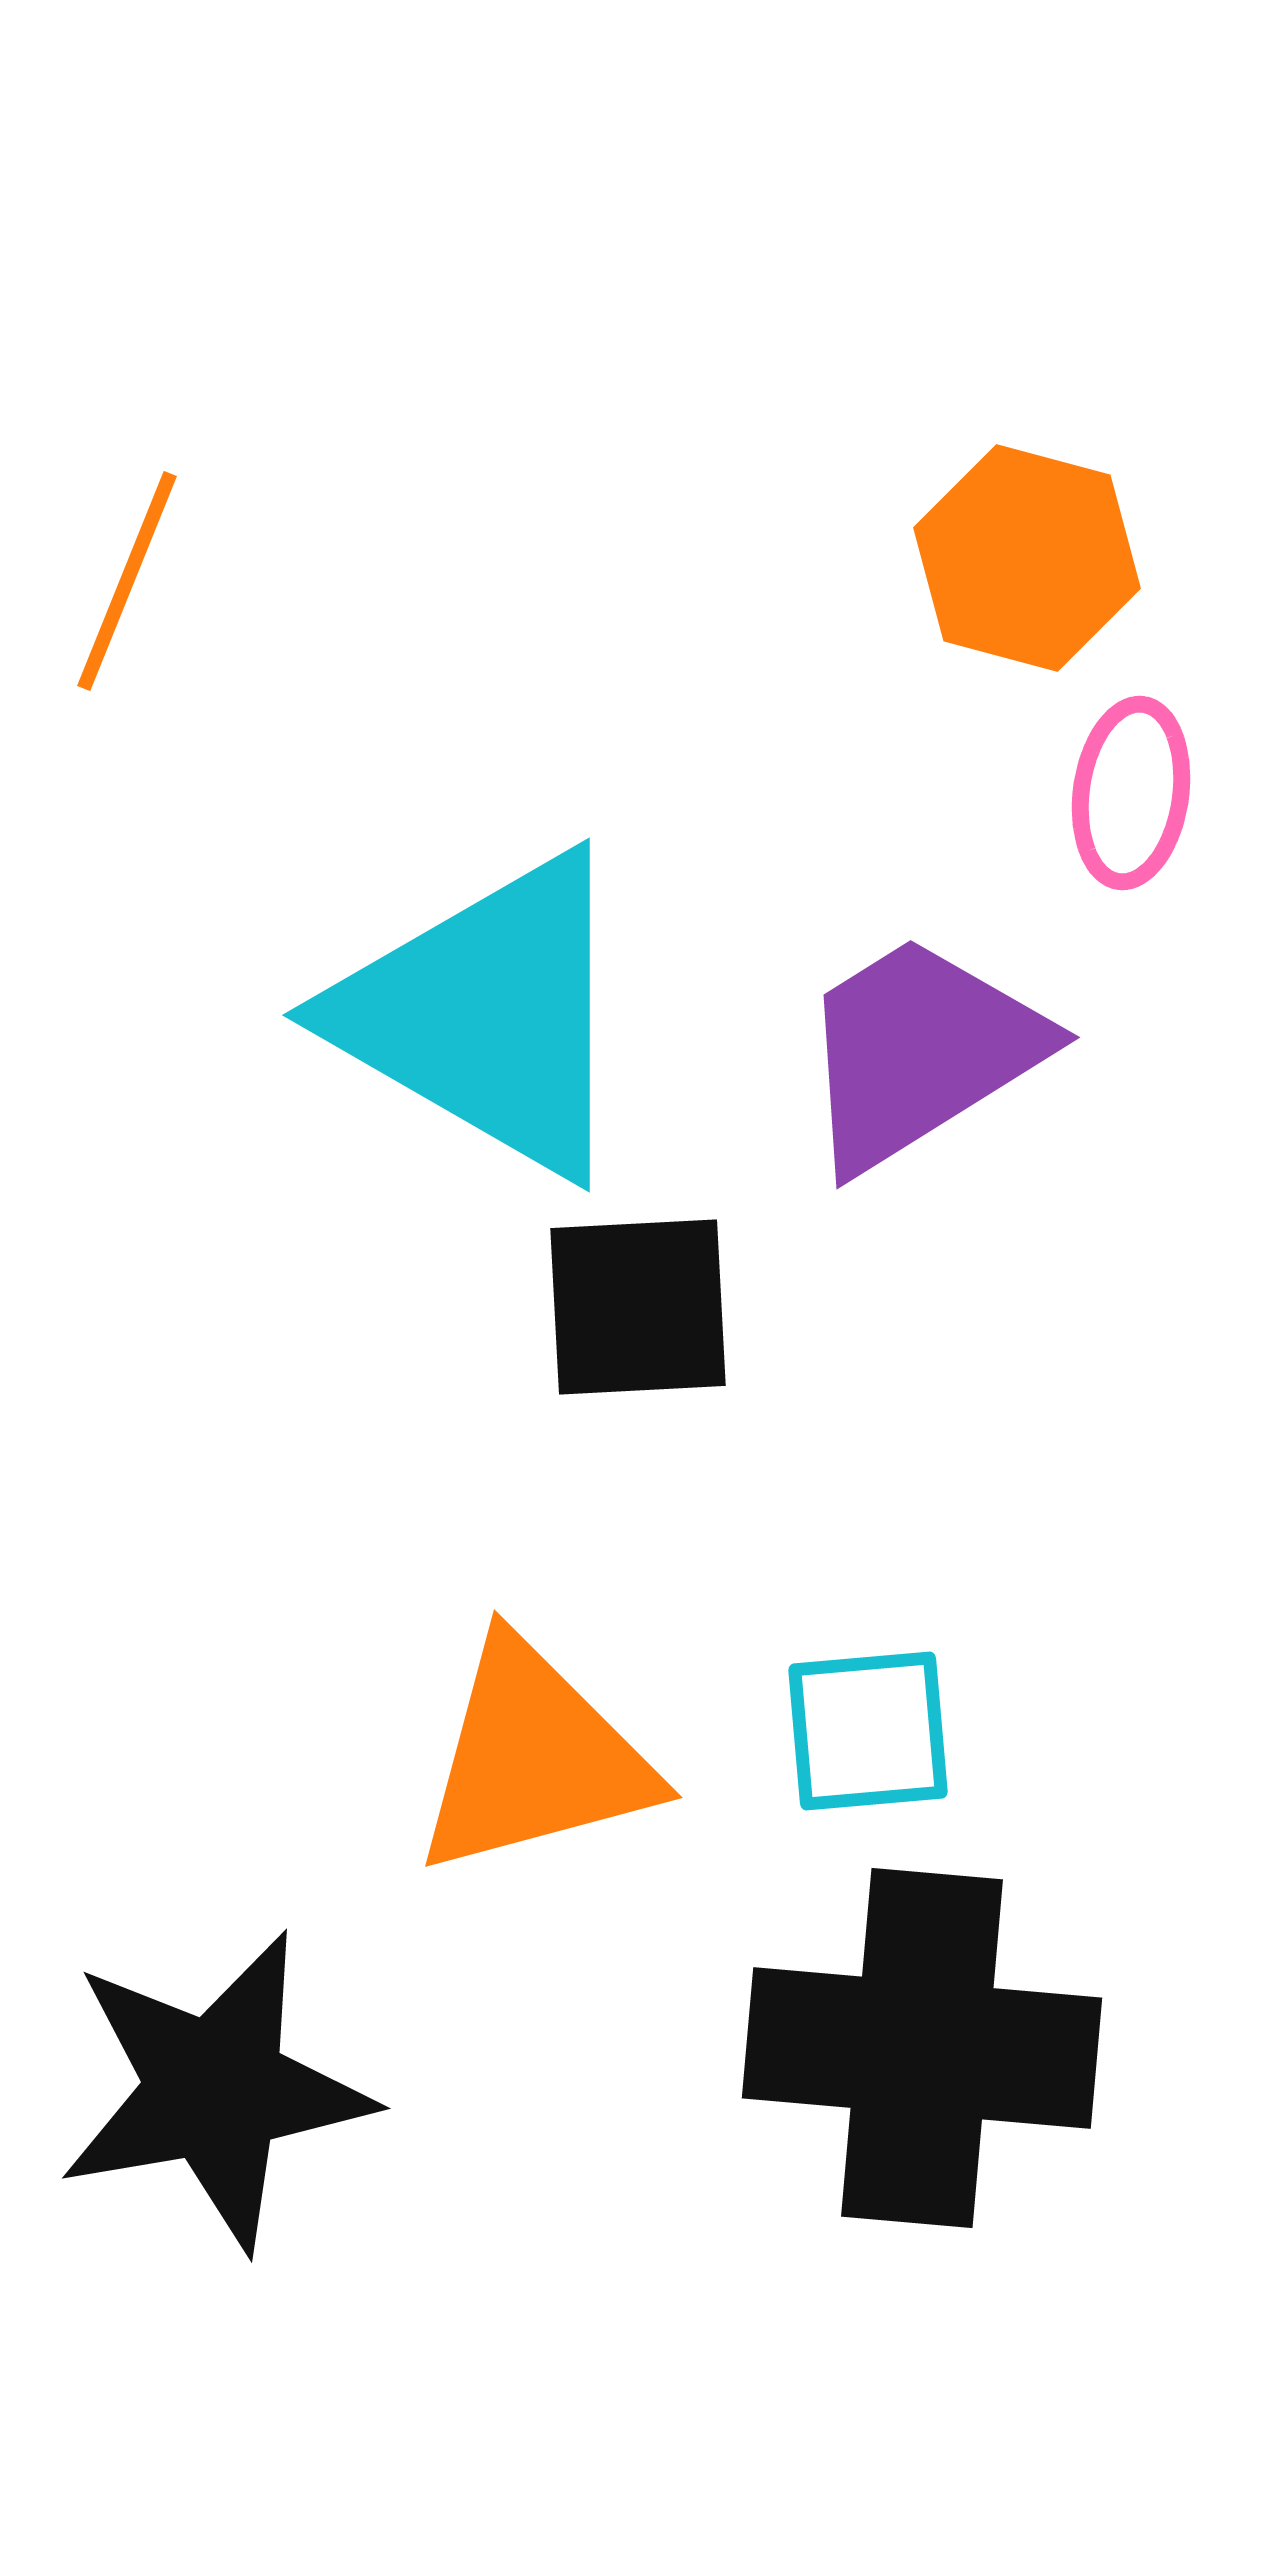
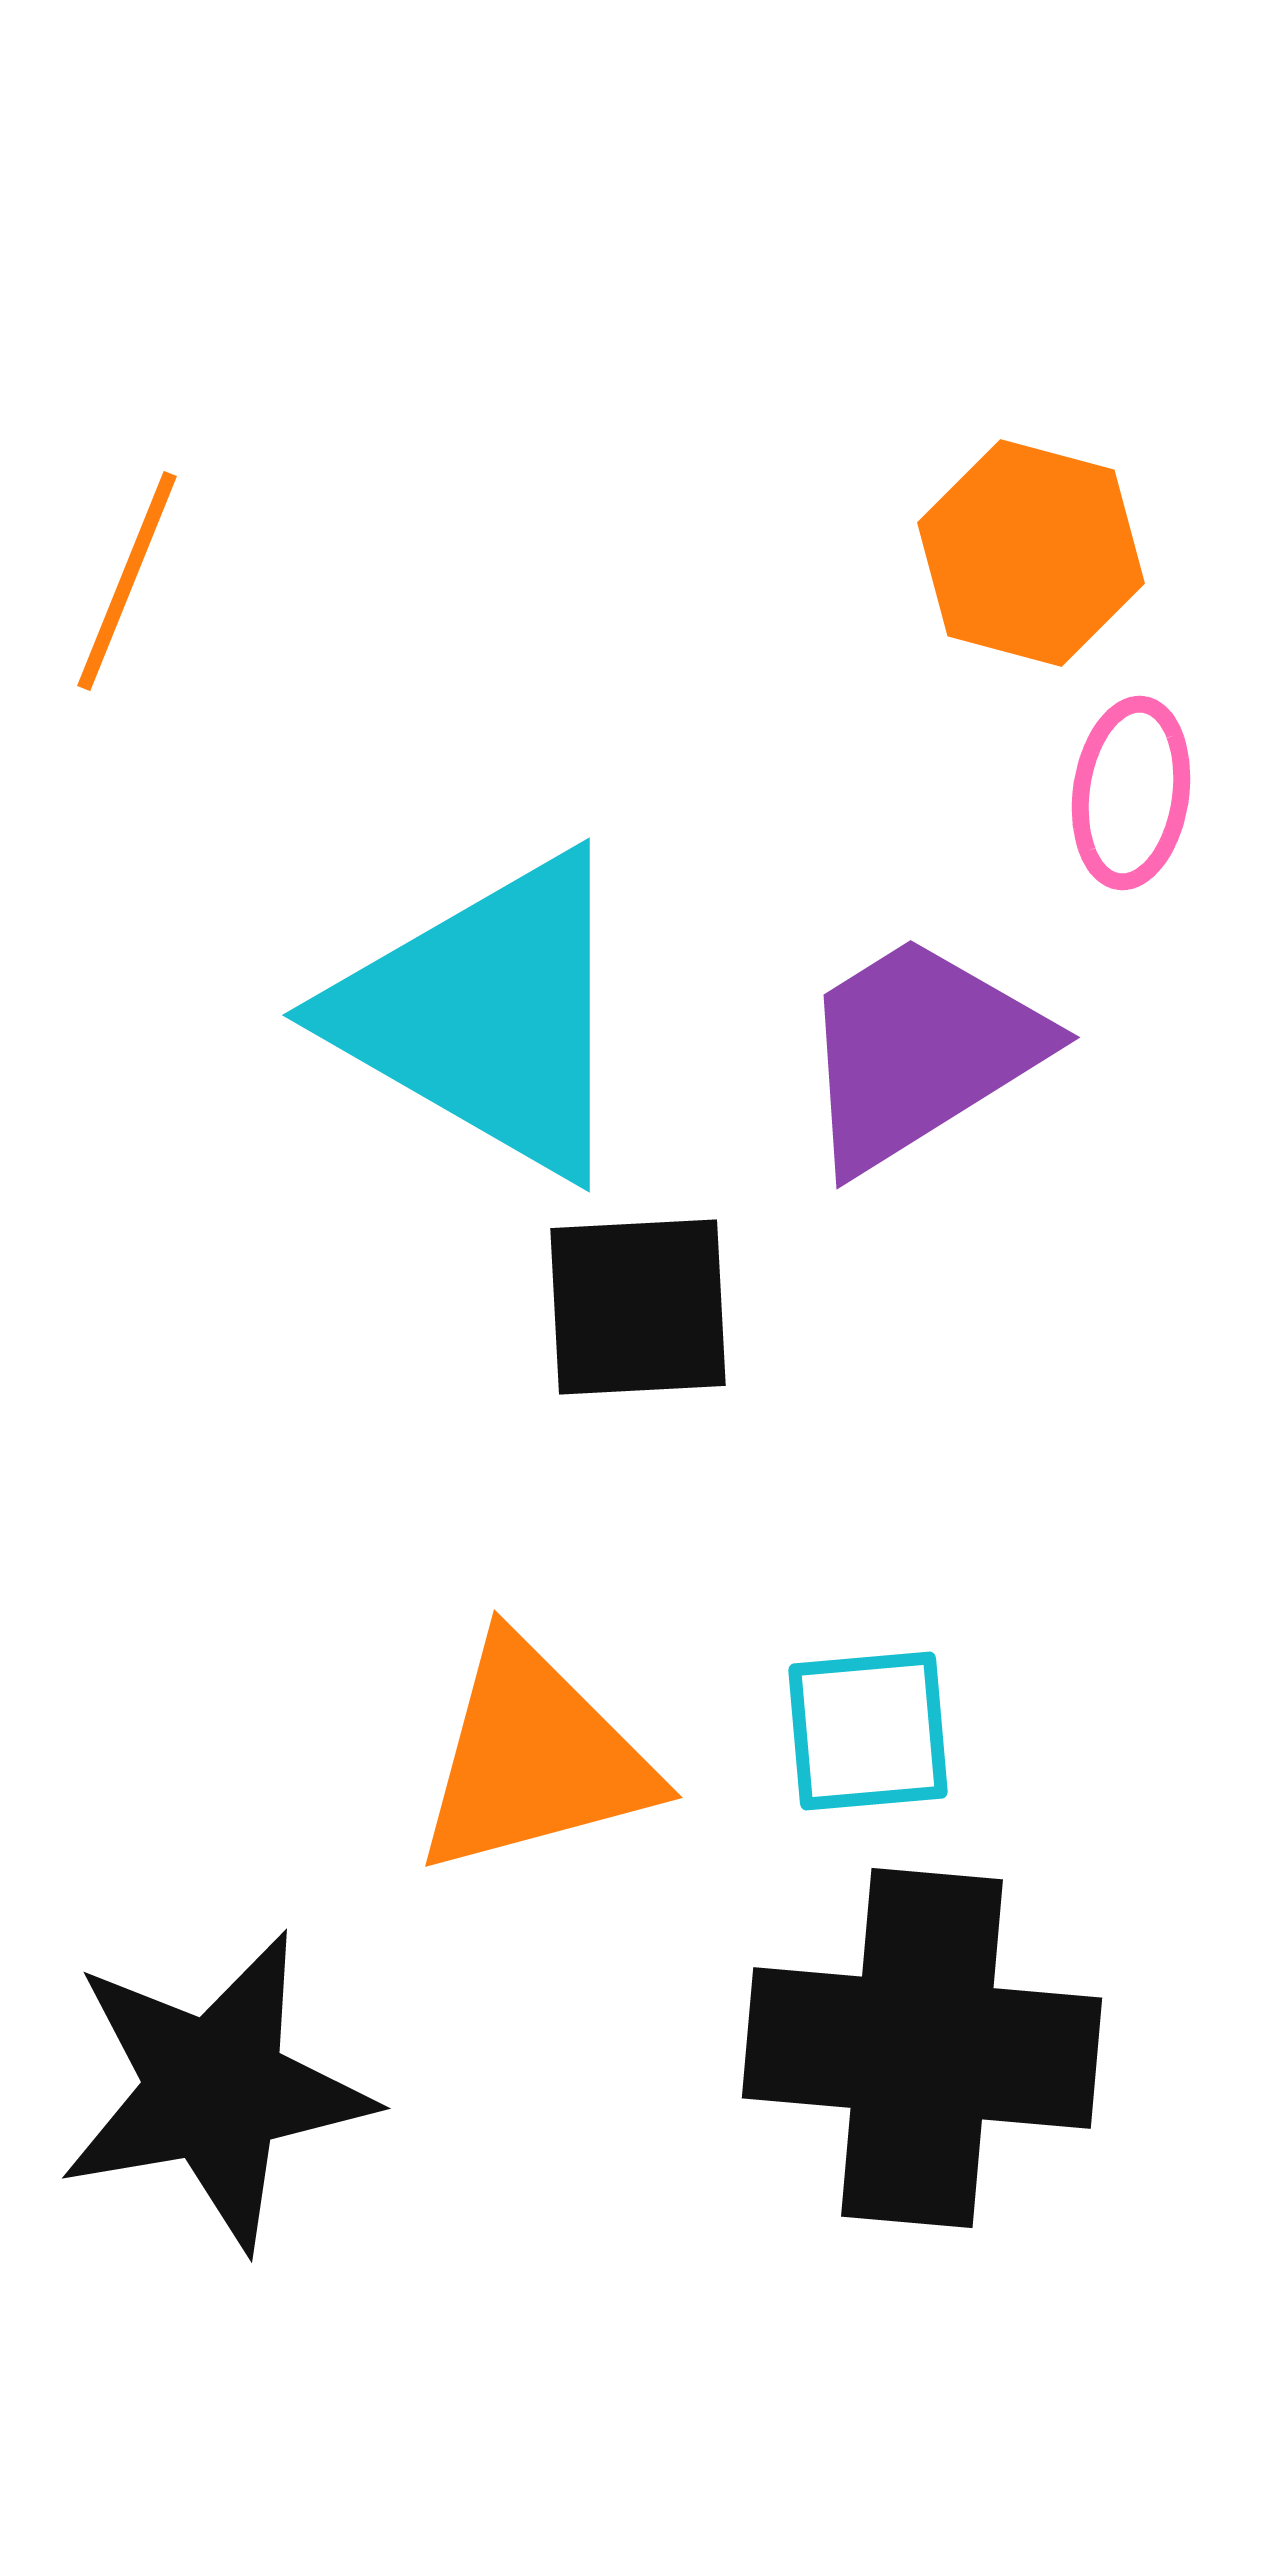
orange hexagon: moved 4 px right, 5 px up
